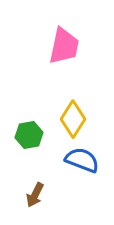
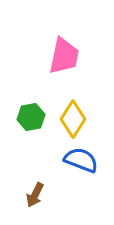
pink trapezoid: moved 10 px down
green hexagon: moved 2 px right, 18 px up
blue semicircle: moved 1 px left
